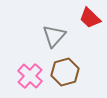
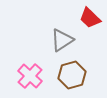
gray triangle: moved 8 px right, 4 px down; rotated 15 degrees clockwise
brown hexagon: moved 7 px right, 3 px down
